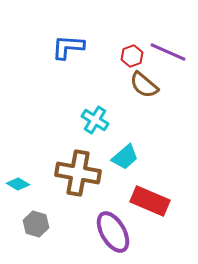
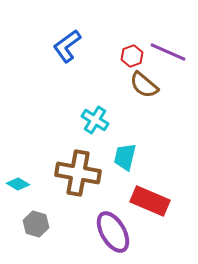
blue L-shape: moved 1 px left, 1 px up; rotated 40 degrees counterclockwise
cyan trapezoid: rotated 144 degrees clockwise
